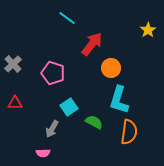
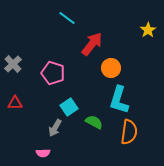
gray arrow: moved 3 px right, 1 px up
